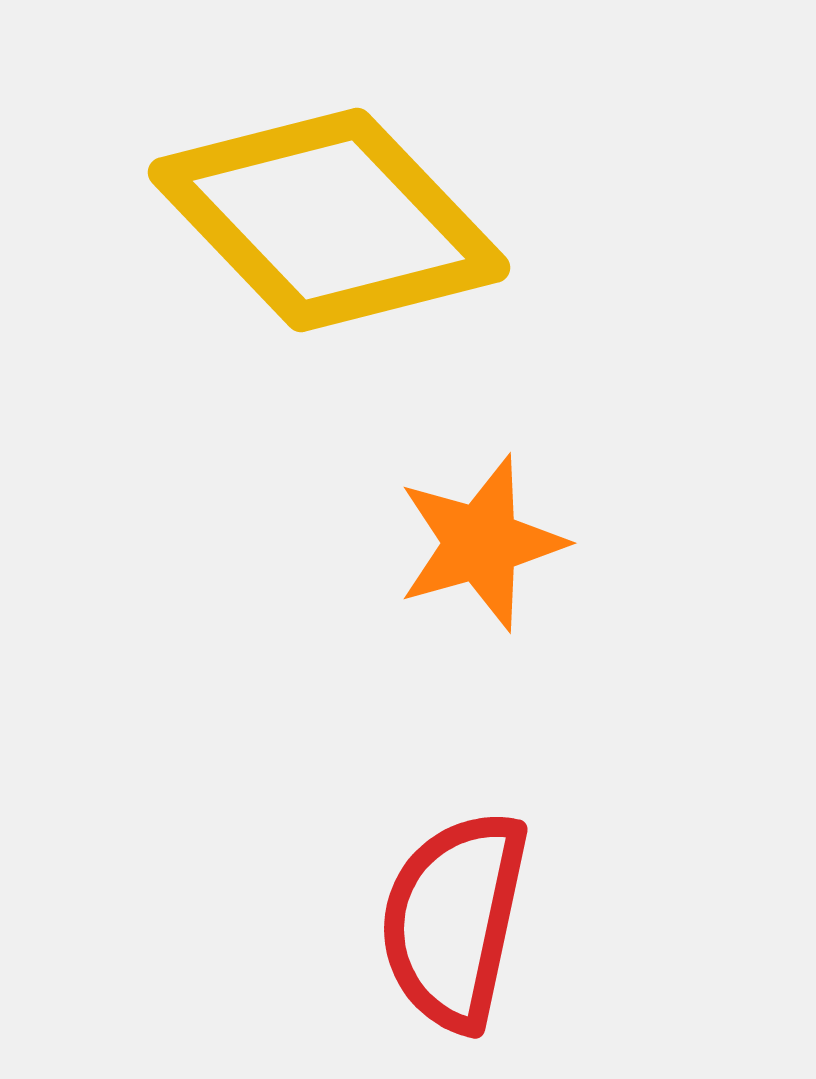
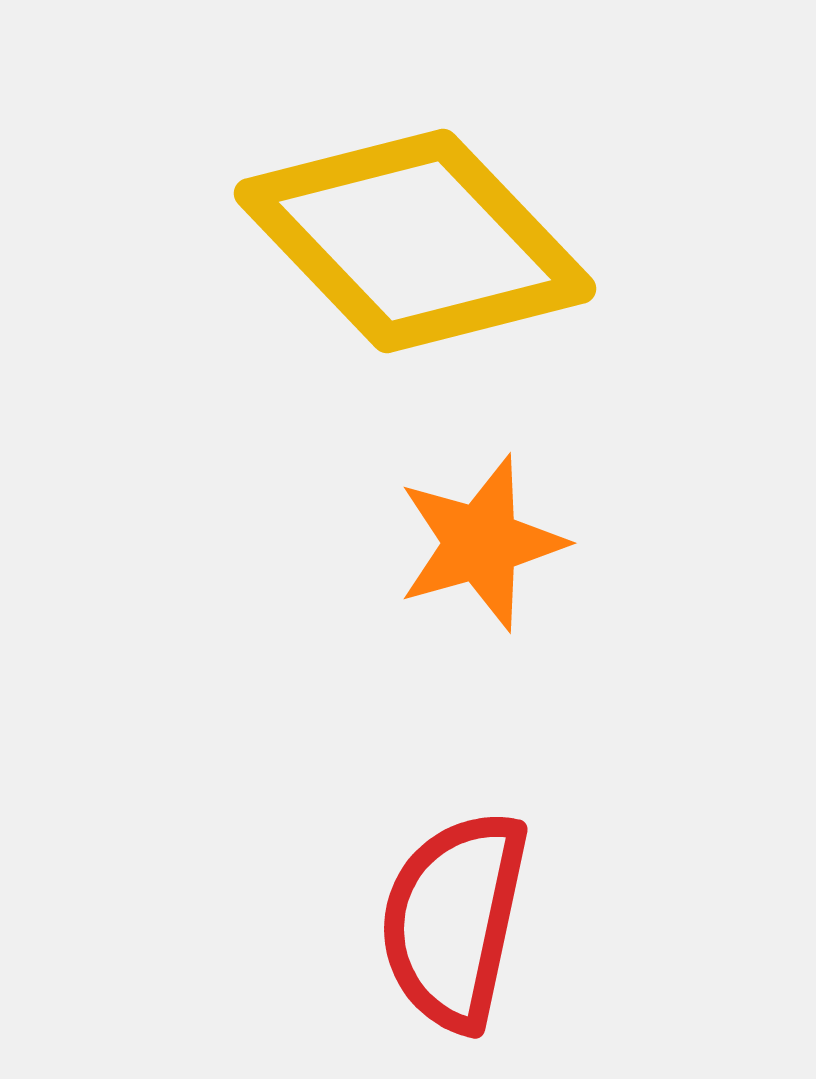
yellow diamond: moved 86 px right, 21 px down
